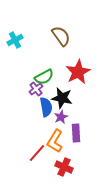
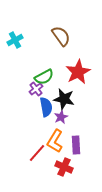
black star: moved 2 px right, 1 px down
purple rectangle: moved 12 px down
